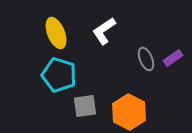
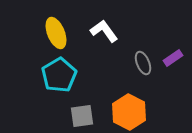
white L-shape: rotated 88 degrees clockwise
gray ellipse: moved 3 px left, 4 px down
cyan pentagon: rotated 24 degrees clockwise
gray square: moved 3 px left, 10 px down
